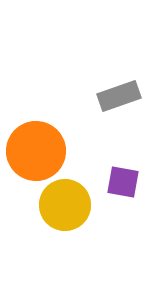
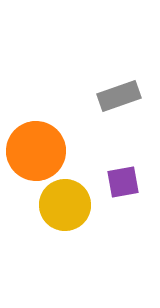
purple square: rotated 20 degrees counterclockwise
